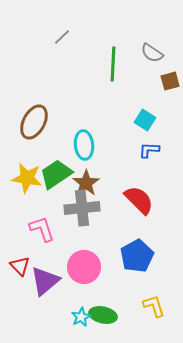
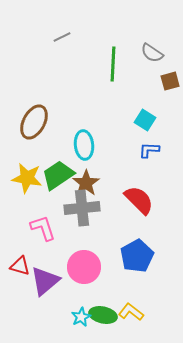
gray line: rotated 18 degrees clockwise
green trapezoid: moved 2 px right, 1 px down
pink L-shape: moved 1 px right, 1 px up
red triangle: rotated 30 degrees counterclockwise
yellow L-shape: moved 23 px left, 6 px down; rotated 35 degrees counterclockwise
